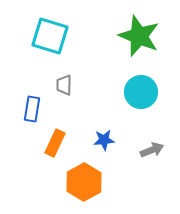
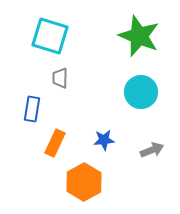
gray trapezoid: moved 4 px left, 7 px up
